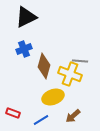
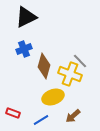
gray line: rotated 42 degrees clockwise
